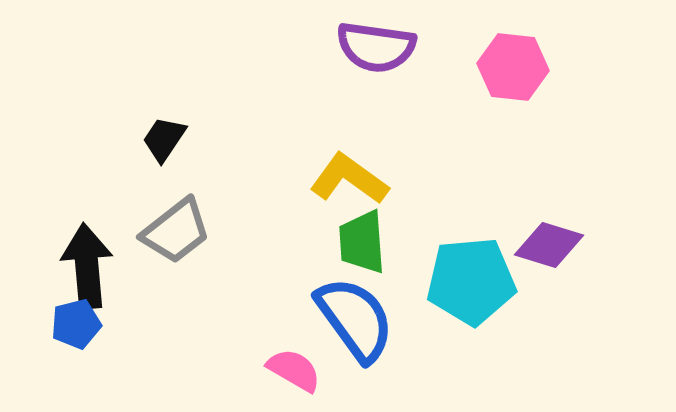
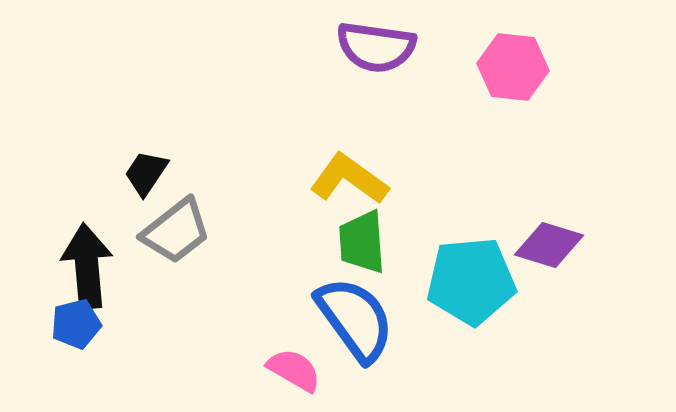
black trapezoid: moved 18 px left, 34 px down
